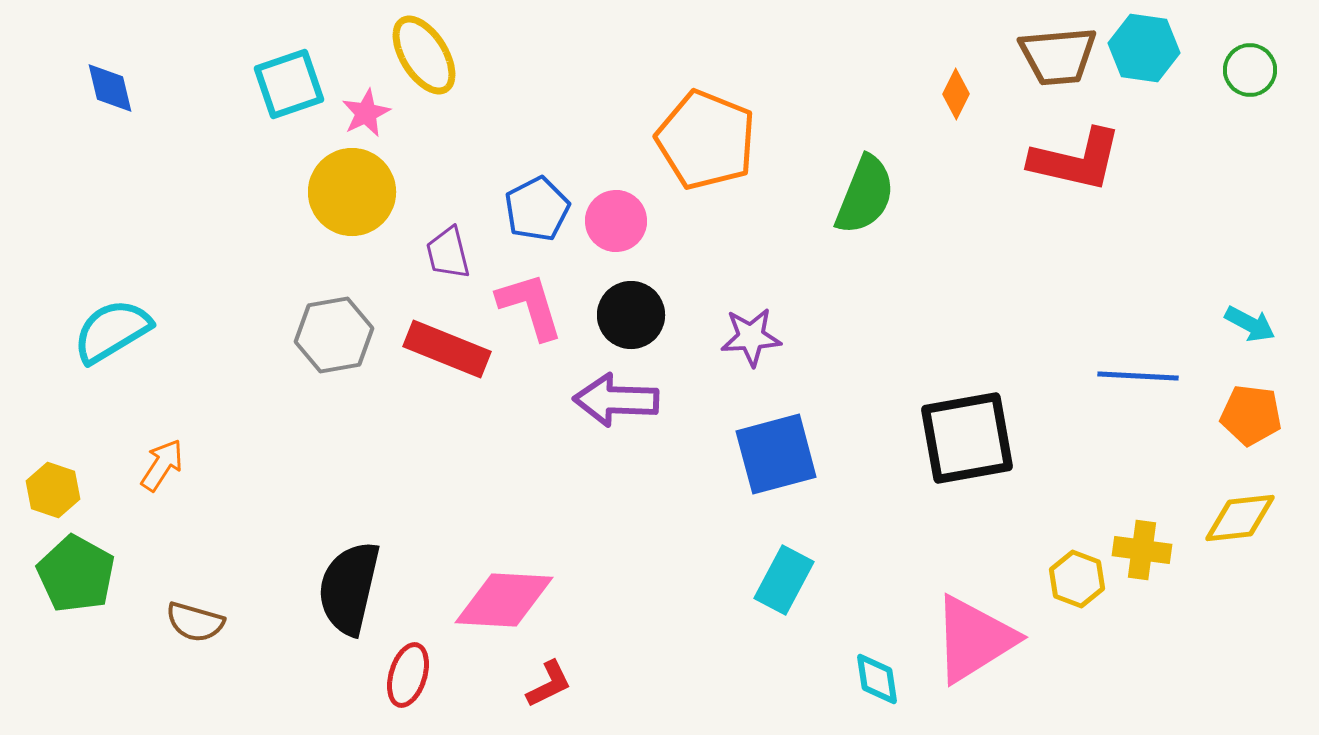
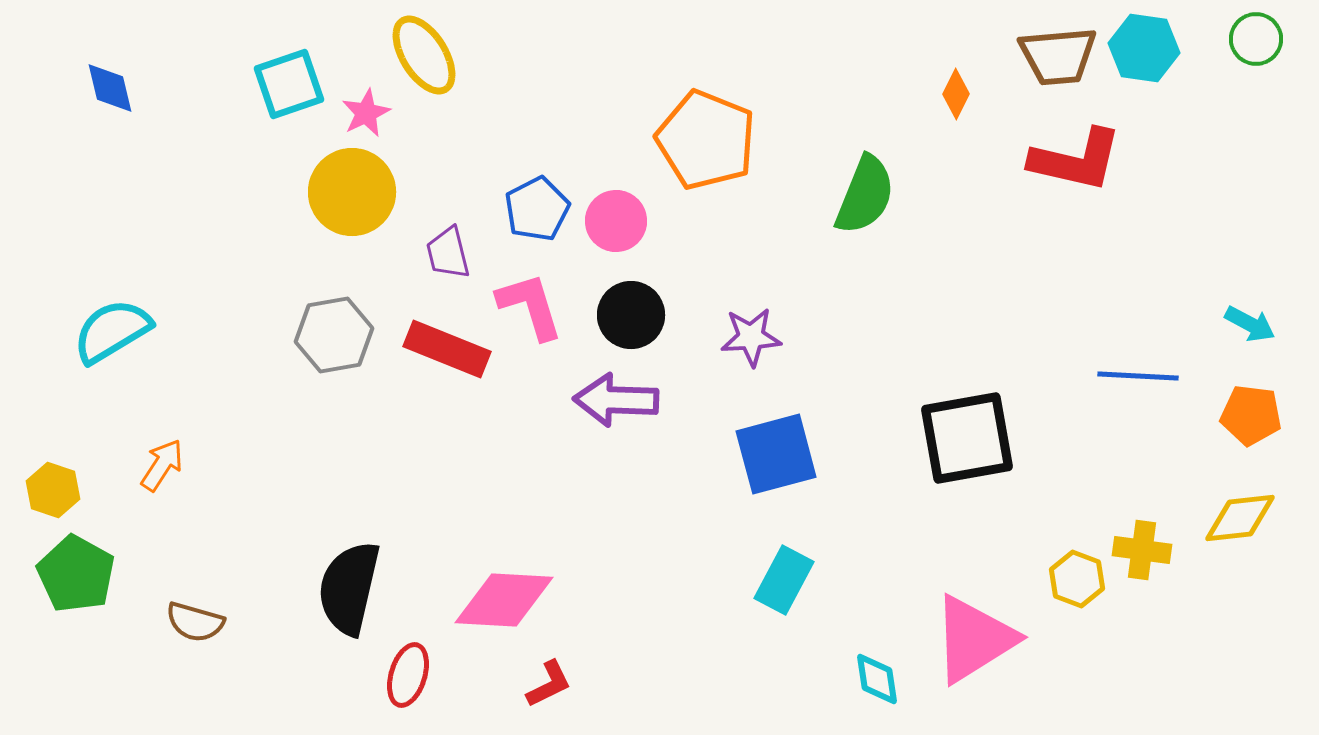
green circle at (1250, 70): moved 6 px right, 31 px up
